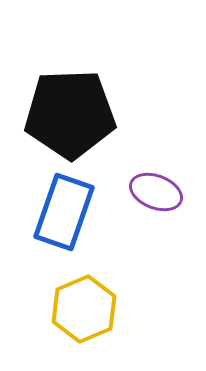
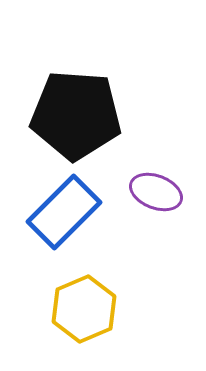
black pentagon: moved 6 px right, 1 px down; rotated 6 degrees clockwise
blue rectangle: rotated 26 degrees clockwise
